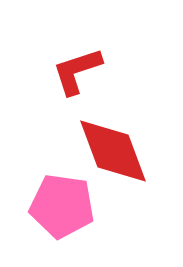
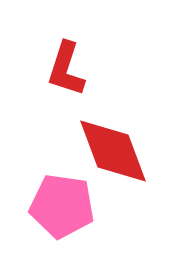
red L-shape: moved 11 px left, 2 px up; rotated 54 degrees counterclockwise
